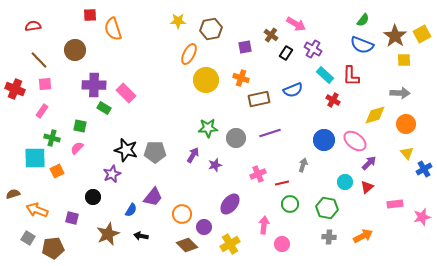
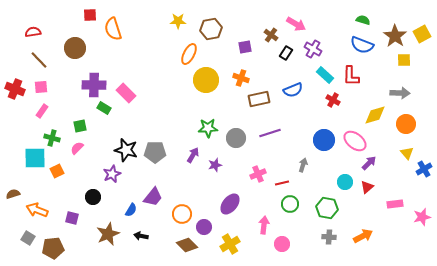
green semicircle at (363, 20): rotated 112 degrees counterclockwise
red semicircle at (33, 26): moved 6 px down
brown circle at (75, 50): moved 2 px up
pink square at (45, 84): moved 4 px left, 3 px down
green square at (80, 126): rotated 24 degrees counterclockwise
